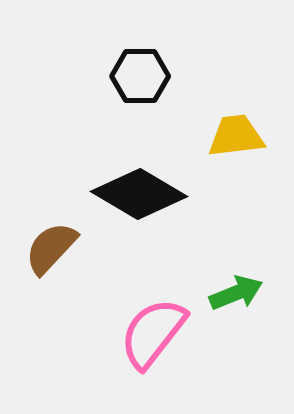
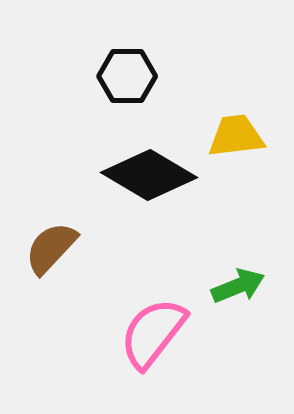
black hexagon: moved 13 px left
black diamond: moved 10 px right, 19 px up
green arrow: moved 2 px right, 7 px up
